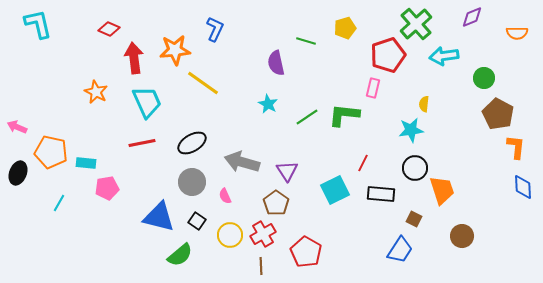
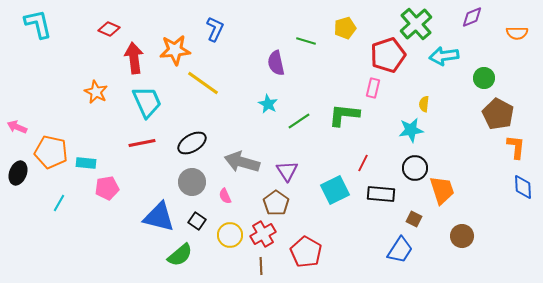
green line at (307, 117): moved 8 px left, 4 px down
